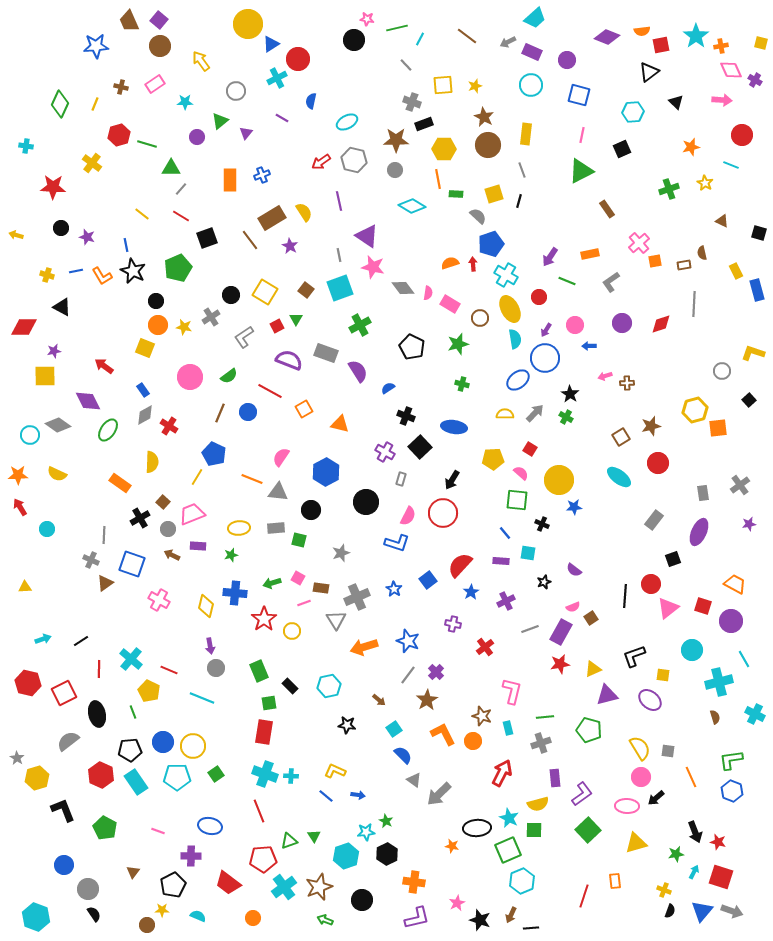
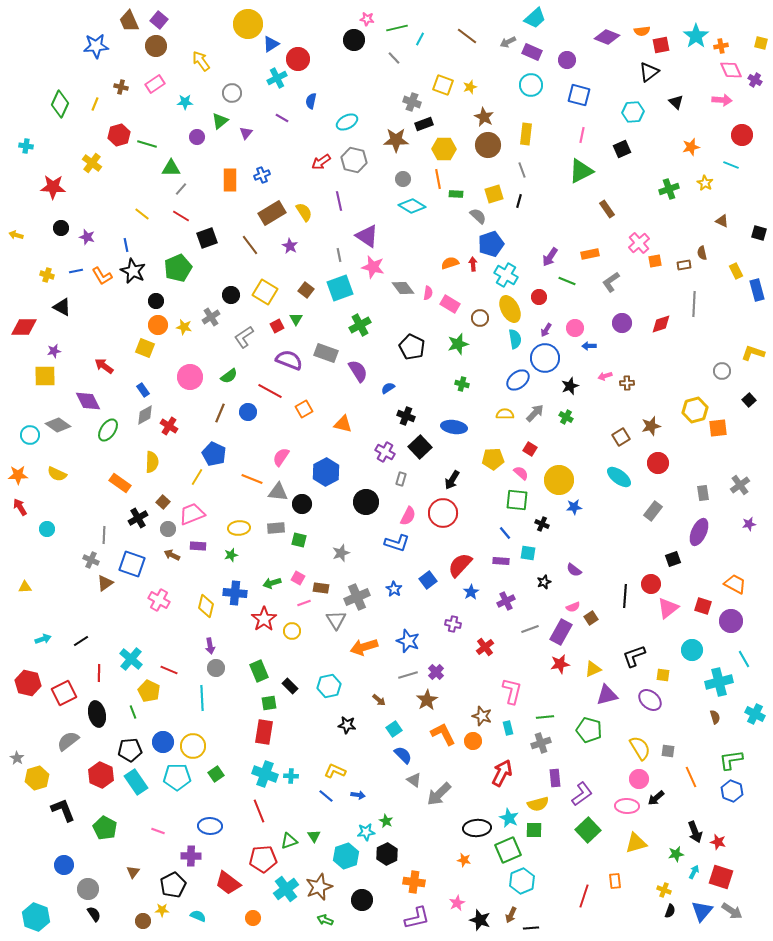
brown circle at (160, 46): moved 4 px left
gray line at (406, 65): moved 12 px left, 7 px up
yellow square at (443, 85): rotated 25 degrees clockwise
yellow star at (475, 86): moved 5 px left, 1 px down
gray circle at (236, 91): moved 4 px left, 2 px down
gray circle at (395, 170): moved 8 px right, 9 px down
brown rectangle at (272, 218): moved 5 px up
brown line at (250, 240): moved 5 px down
pink circle at (575, 325): moved 3 px down
black star at (570, 394): moved 8 px up; rotated 18 degrees clockwise
orange triangle at (340, 424): moved 3 px right
black circle at (311, 510): moved 9 px left, 6 px up
black cross at (140, 518): moved 2 px left
gray rectangle at (654, 520): moved 1 px left, 9 px up
red line at (99, 669): moved 4 px down
gray line at (408, 675): rotated 36 degrees clockwise
cyan line at (202, 698): rotated 65 degrees clockwise
pink circle at (641, 777): moved 2 px left, 2 px down
blue ellipse at (210, 826): rotated 10 degrees counterclockwise
orange star at (452, 846): moved 12 px right, 14 px down
cyan cross at (284, 887): moved 2 px right, 2 px down
gray arrow at (732, 911): rotated 15 degrees clockwise
brown circle at (147, 925): moved 4 px left, 4 px up
